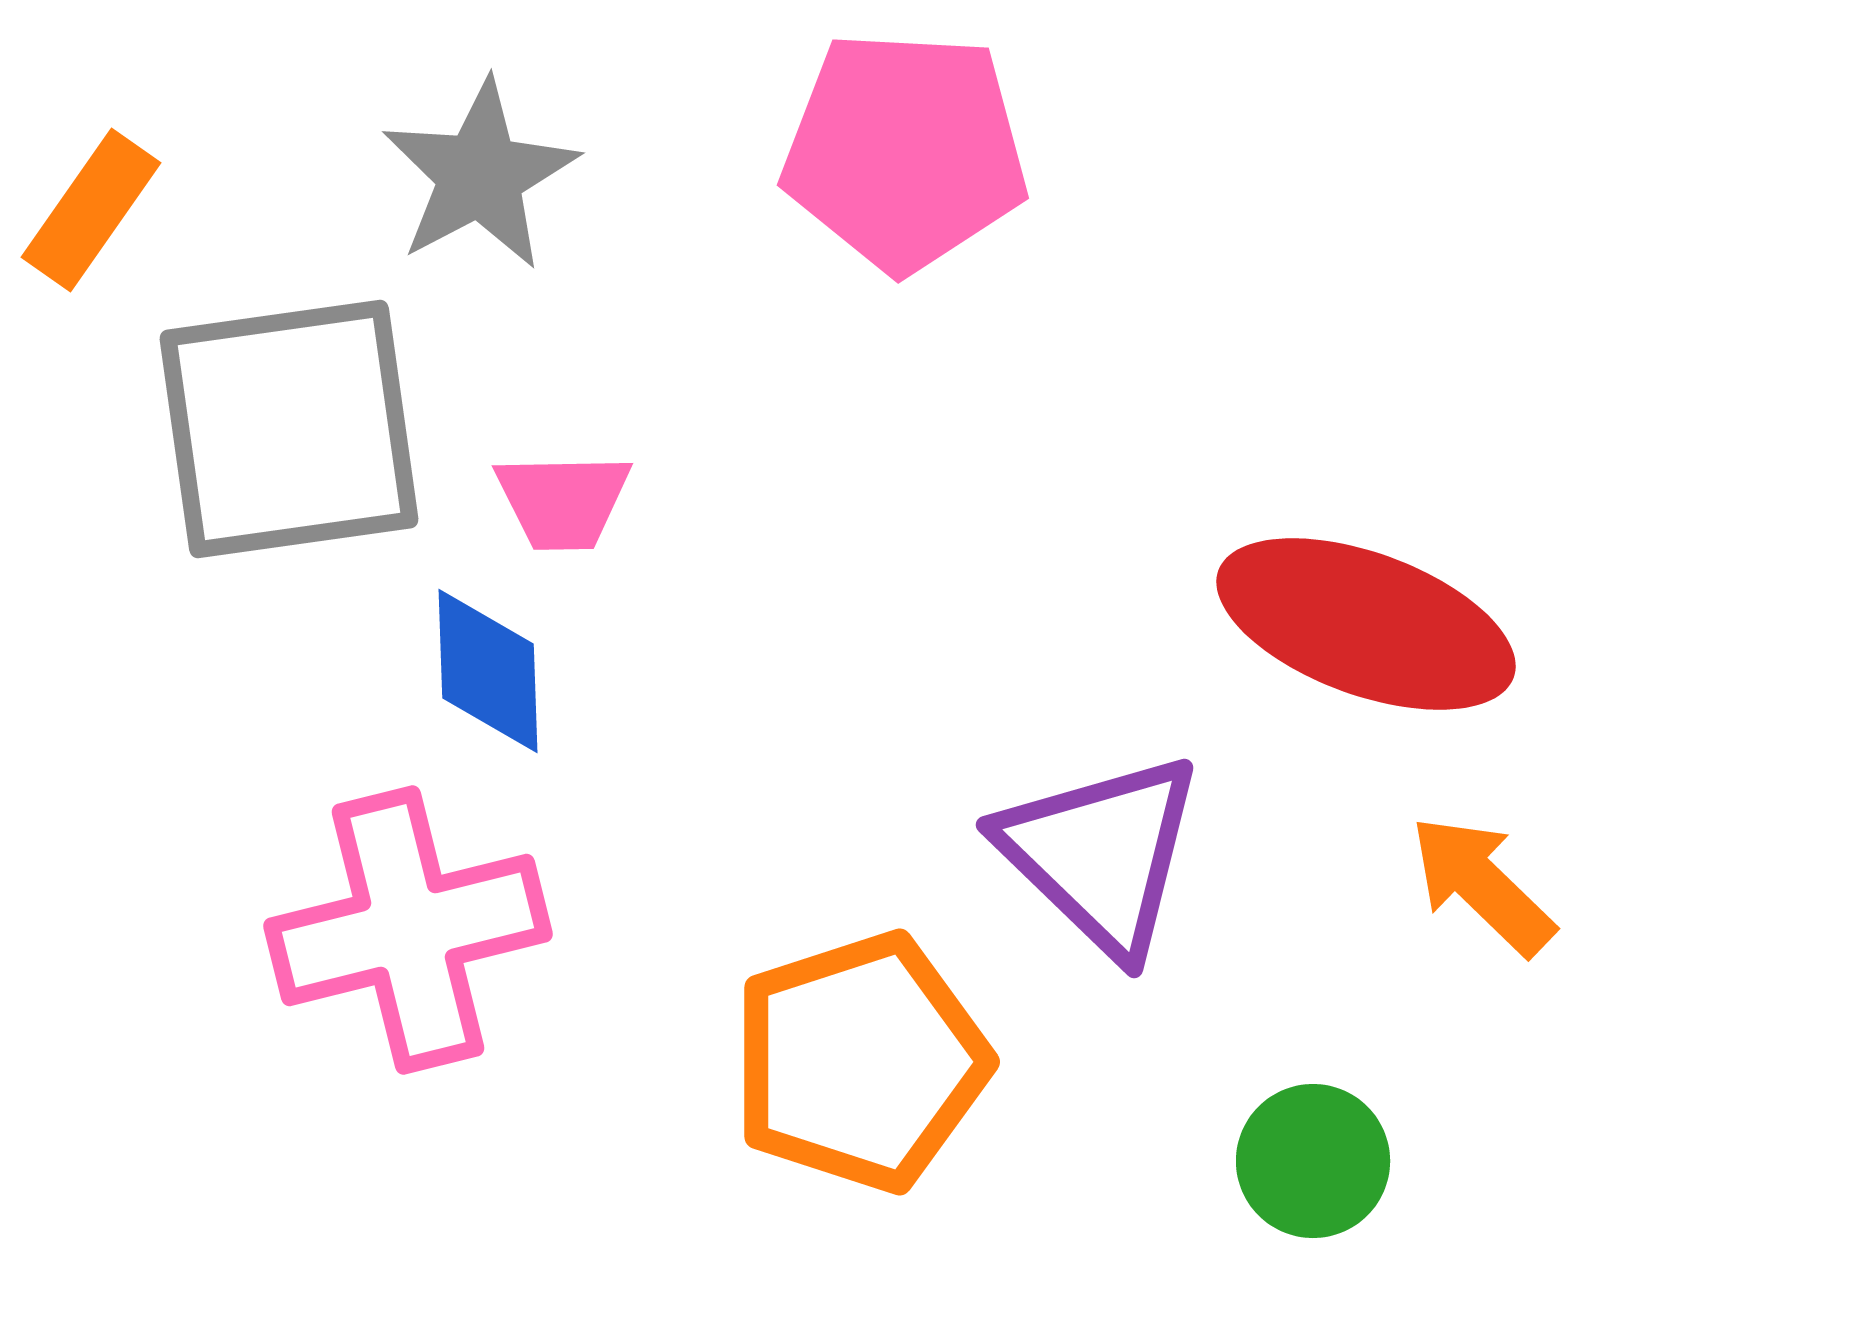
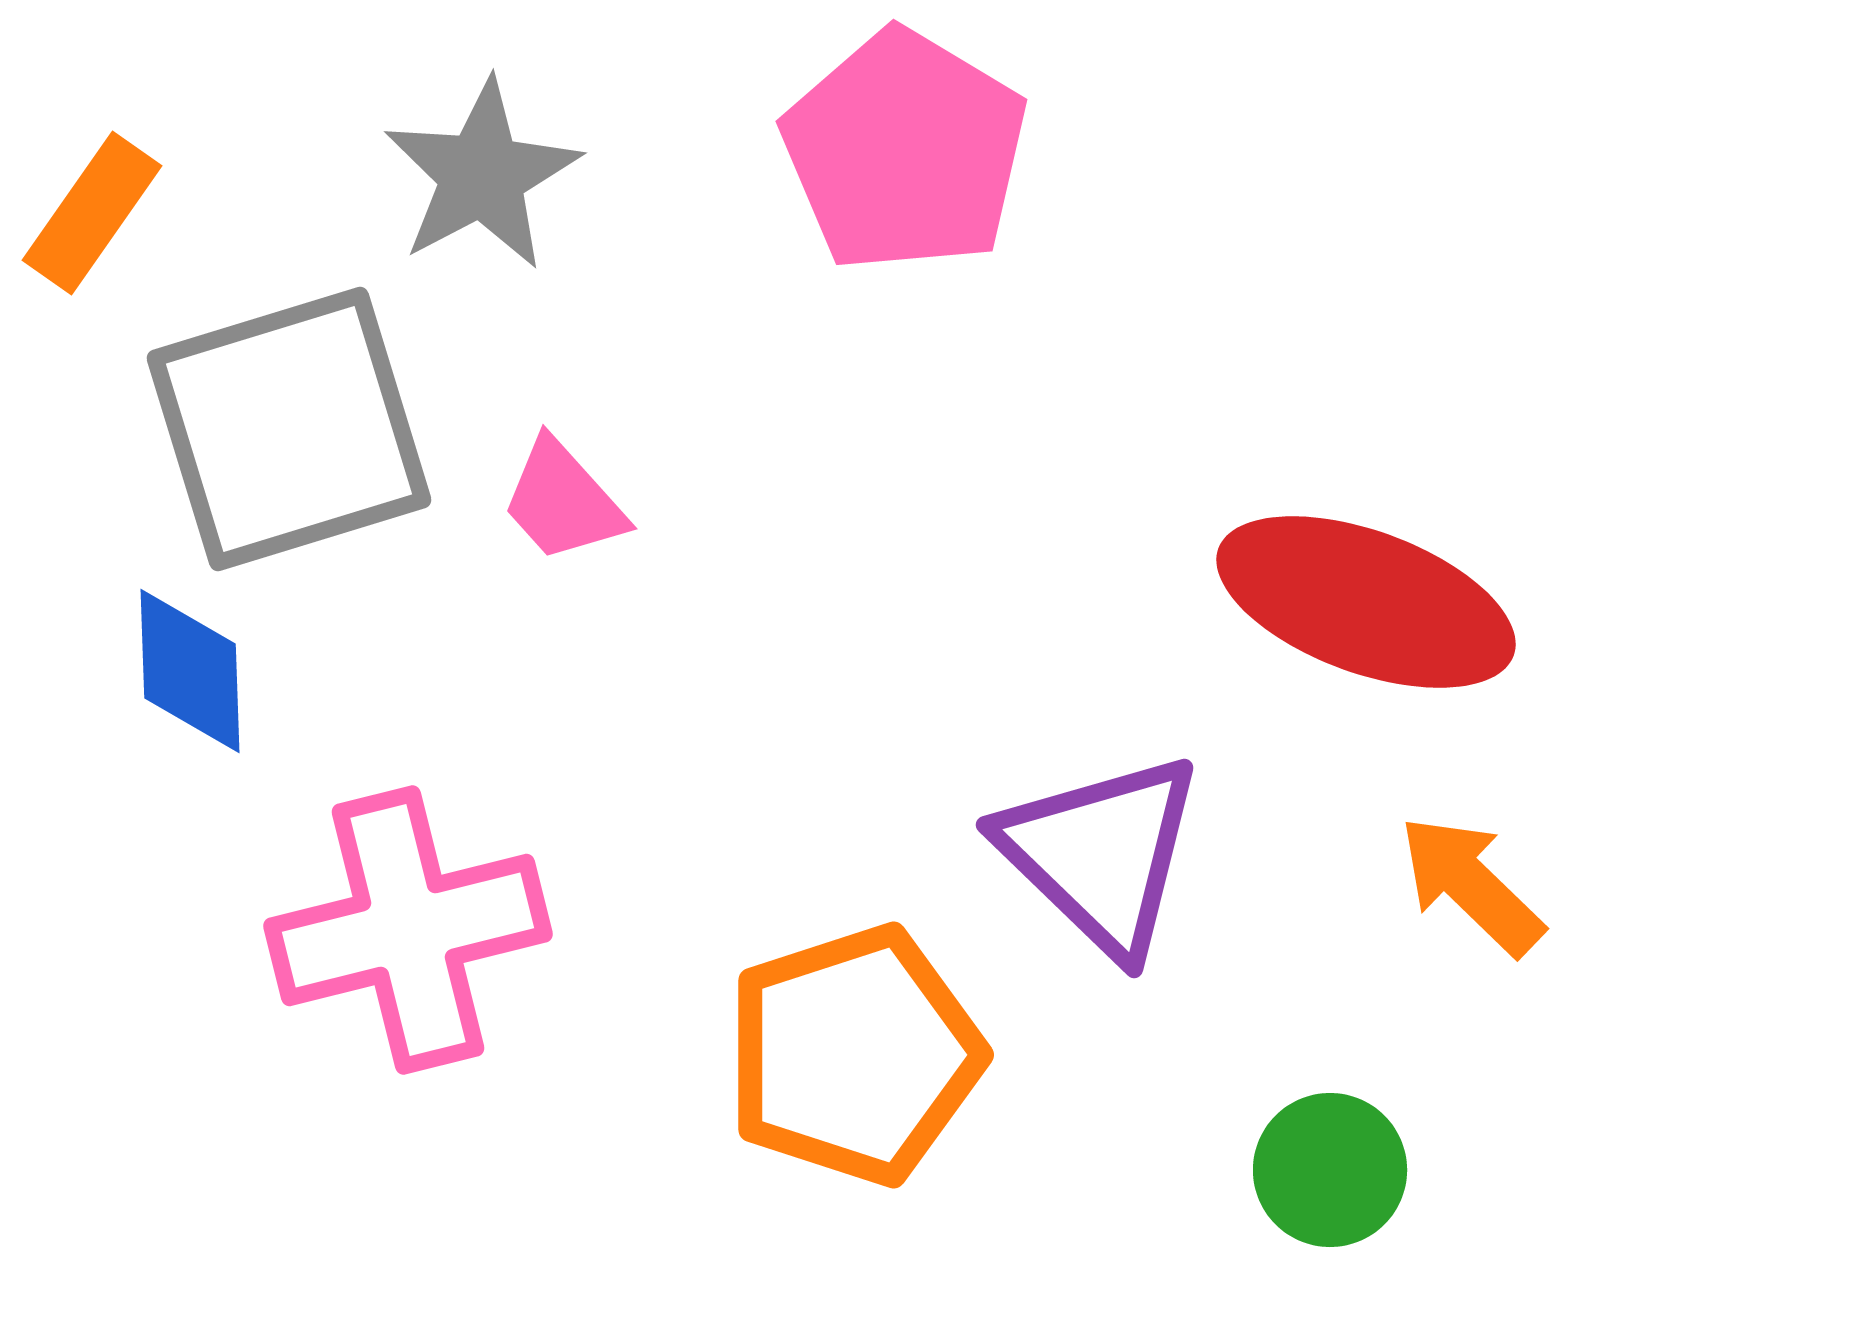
pink pentagon: rotated 28 degrees clockwise
gray star: moved 2 px right
orange rectangle: moved 1 px right, 3 px down
gray square: rotated 9 degrees counterclockwise
pink trapezoid: rotated 49 degrees clockwise
red ellipse: moved 22 px up
blue diamond: moved 298 px left
orange arrow: moved 11 px left
orange pentagon: moved 6 px left, 7 px up
green circle: moved 17 px right, 9 px down
